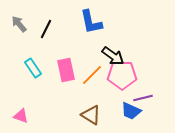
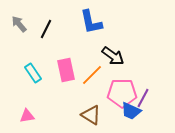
cyan rectangle: moved 5 px down
pink pentagon: moved 18 px down
purple line: rotated 48 degrees counterclockwise
pink triangle: moved 6 px right; rotated 28 degrees counterclockwise
